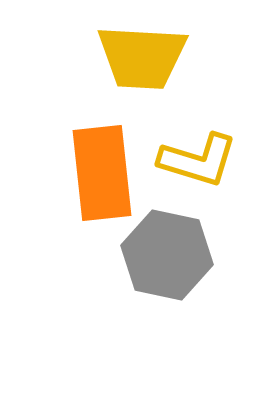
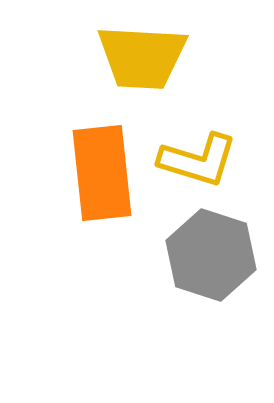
gray hexagon: moved 44 px right; rotated 6 degrees clockwise
